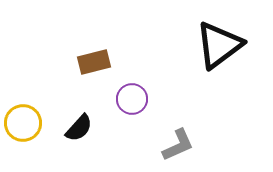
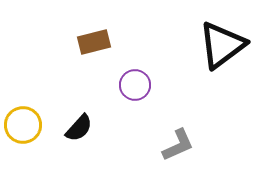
black triangle: moved 3 px right
brown rectangle: moved 20 px up
purple circle: moved 3 px right, 14 px up
yellow circle: moved 2 px down
